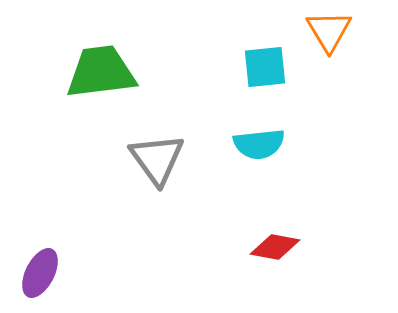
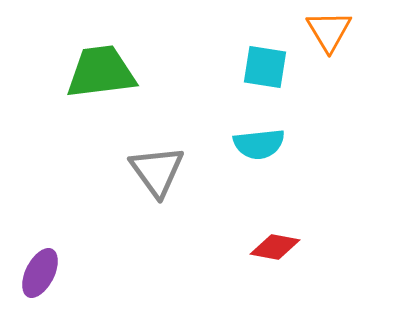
cyan square: rotated 15 degrees clockwise
gray triangle: moved 12 px down
